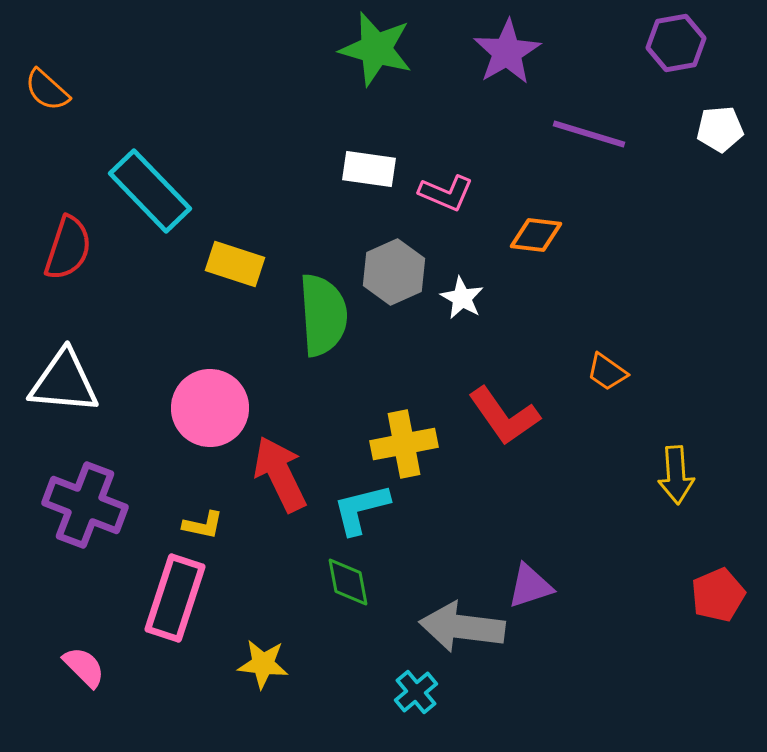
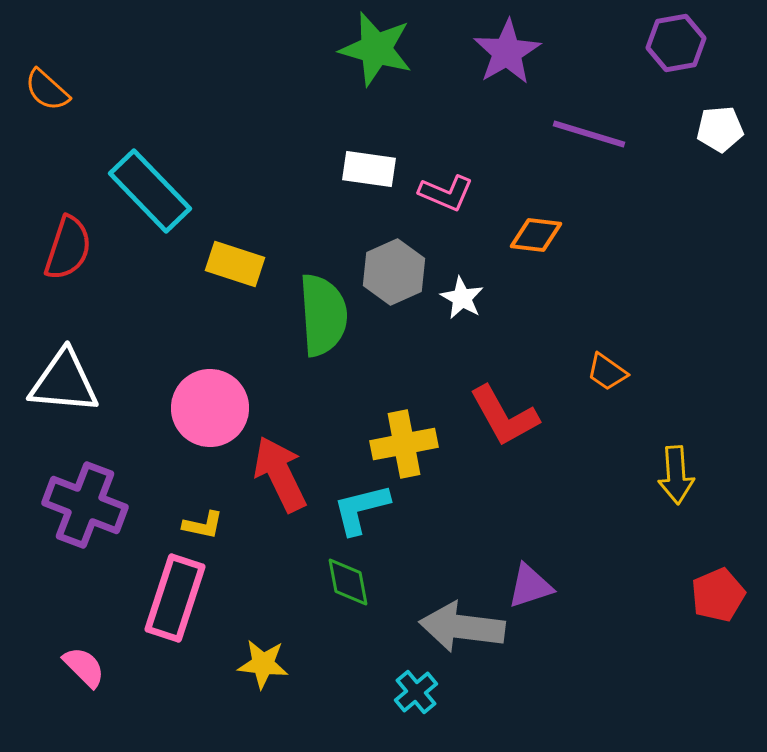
red L-shape: rotated 6 degrees clockwise
